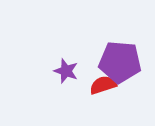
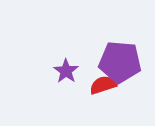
purple star: rotated 15 degrees clockwise
